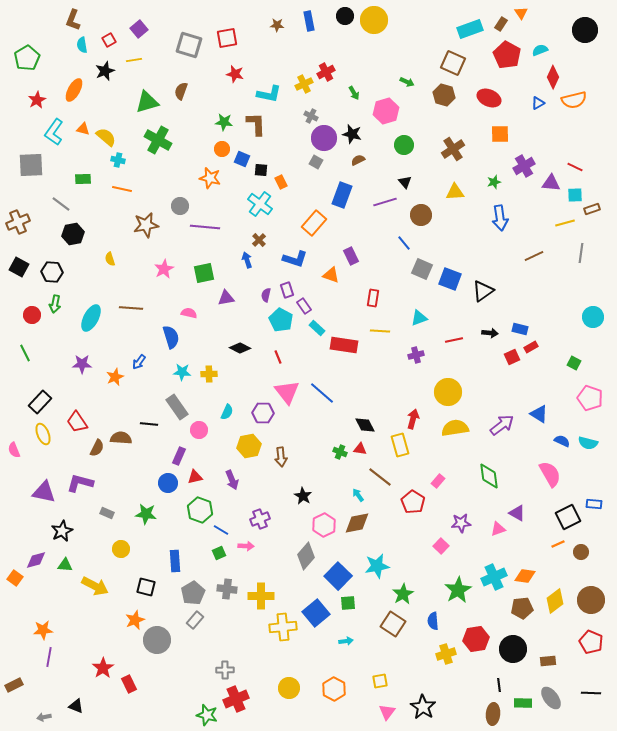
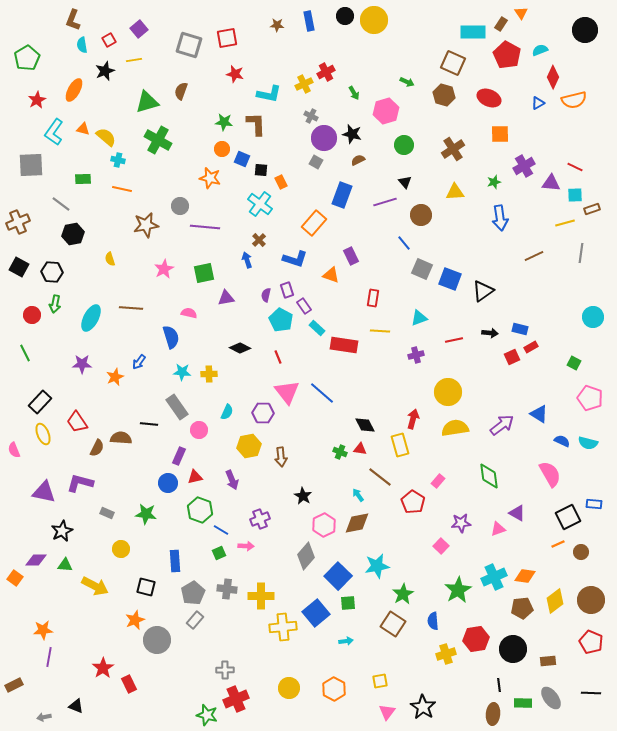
cyan rectangle at (470, 29): moved 3 px right, 3 px down; rotated 20 degrees clockwise
purple diamond at (36, 560): rotated 15 degrees clockwise
